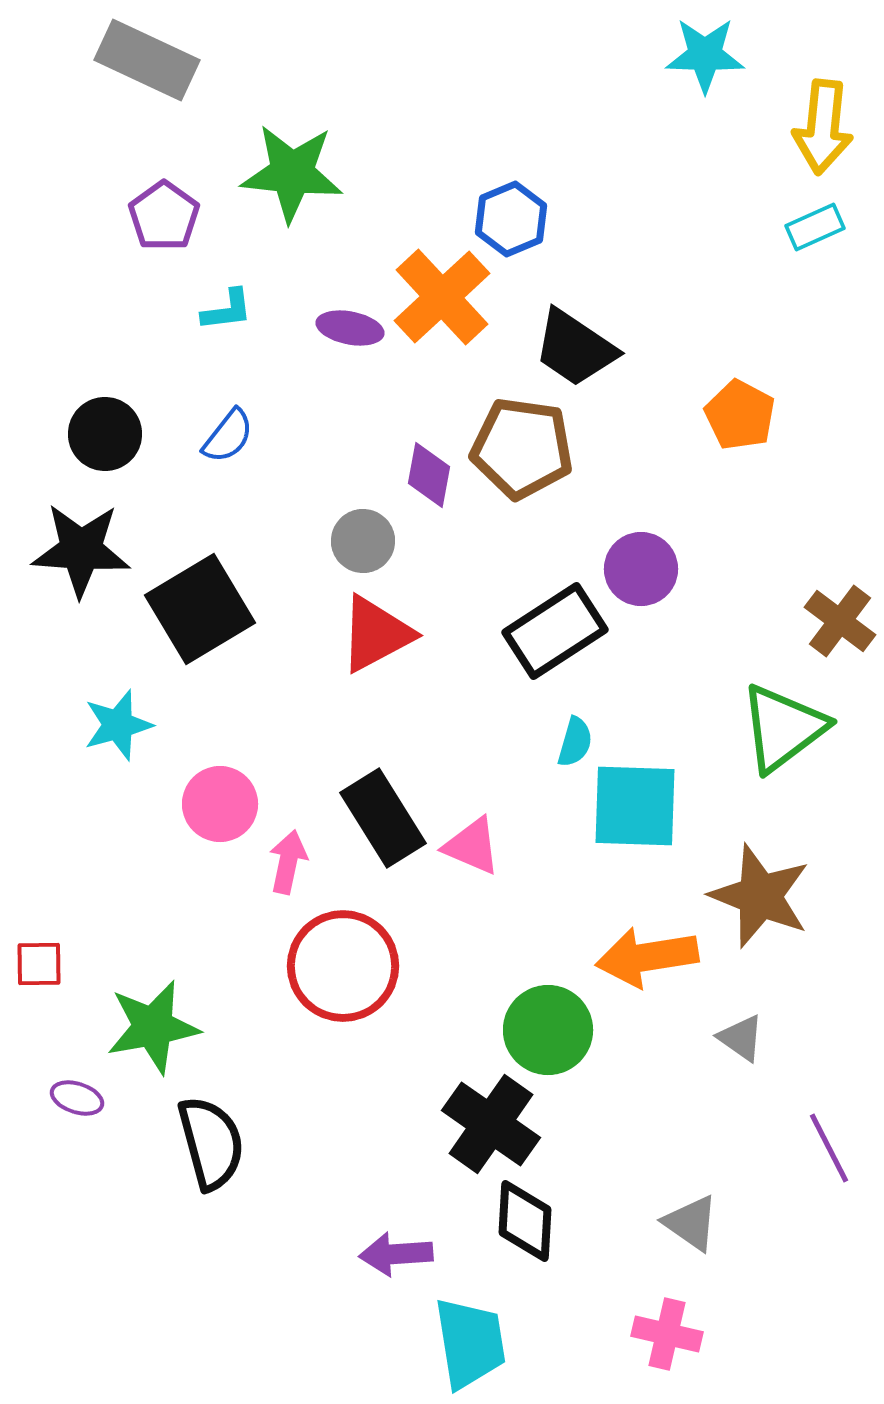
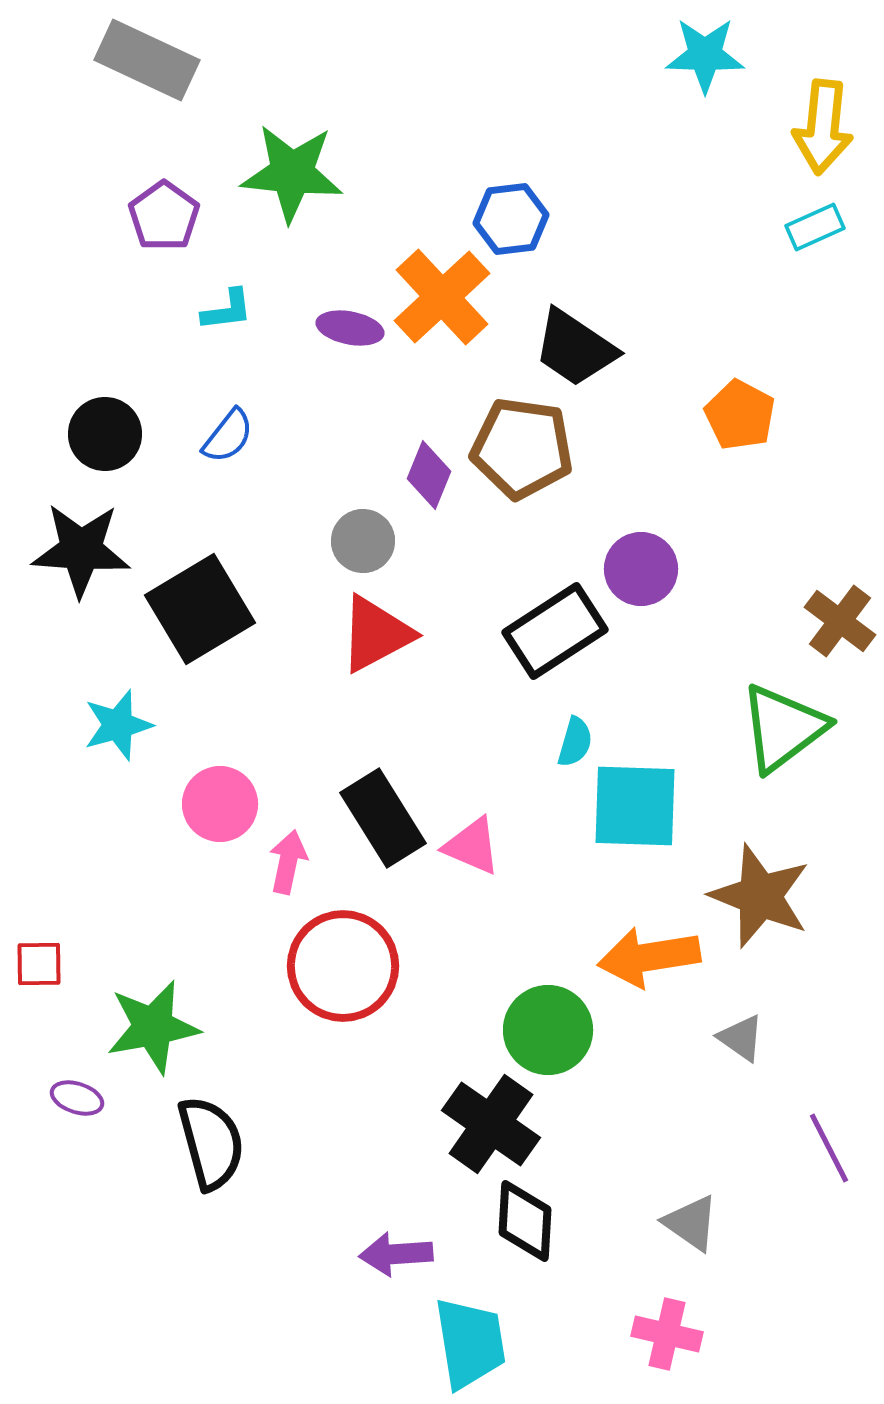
blue hexagon at (511, 219): rotated 16 degrees clockwise
purple diamond at (429, 475): rotated 12 degrees clockwise
orange arrow at (647, 957): moved 2 px right
